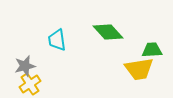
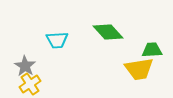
cyan trapezoid: rotated 85 degrees counterclockwise
gray star: rotated 25 degrees counterclockwise
